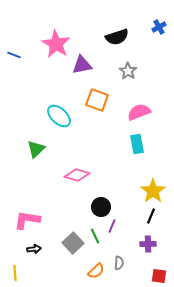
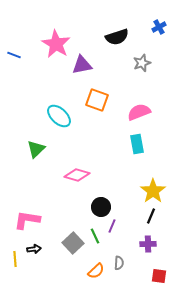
gray star: moved 14 px right, 8 px up; rotated 18 degrees clockwise
yellow line: moved 14 px up
